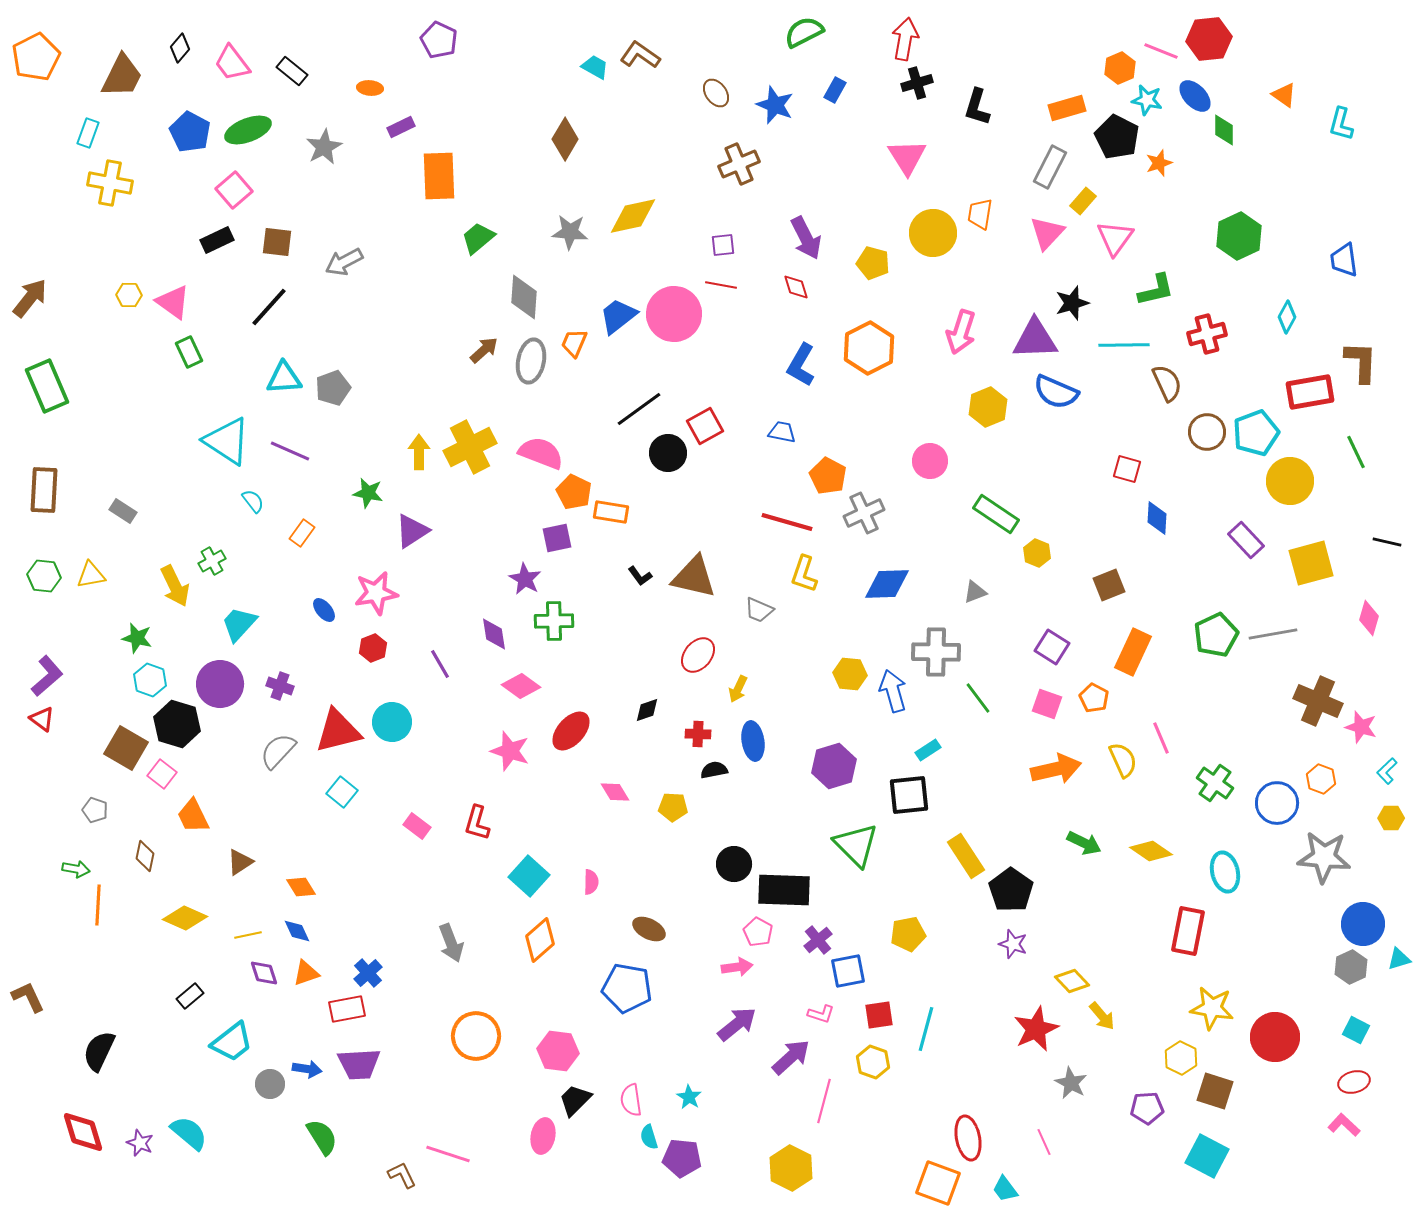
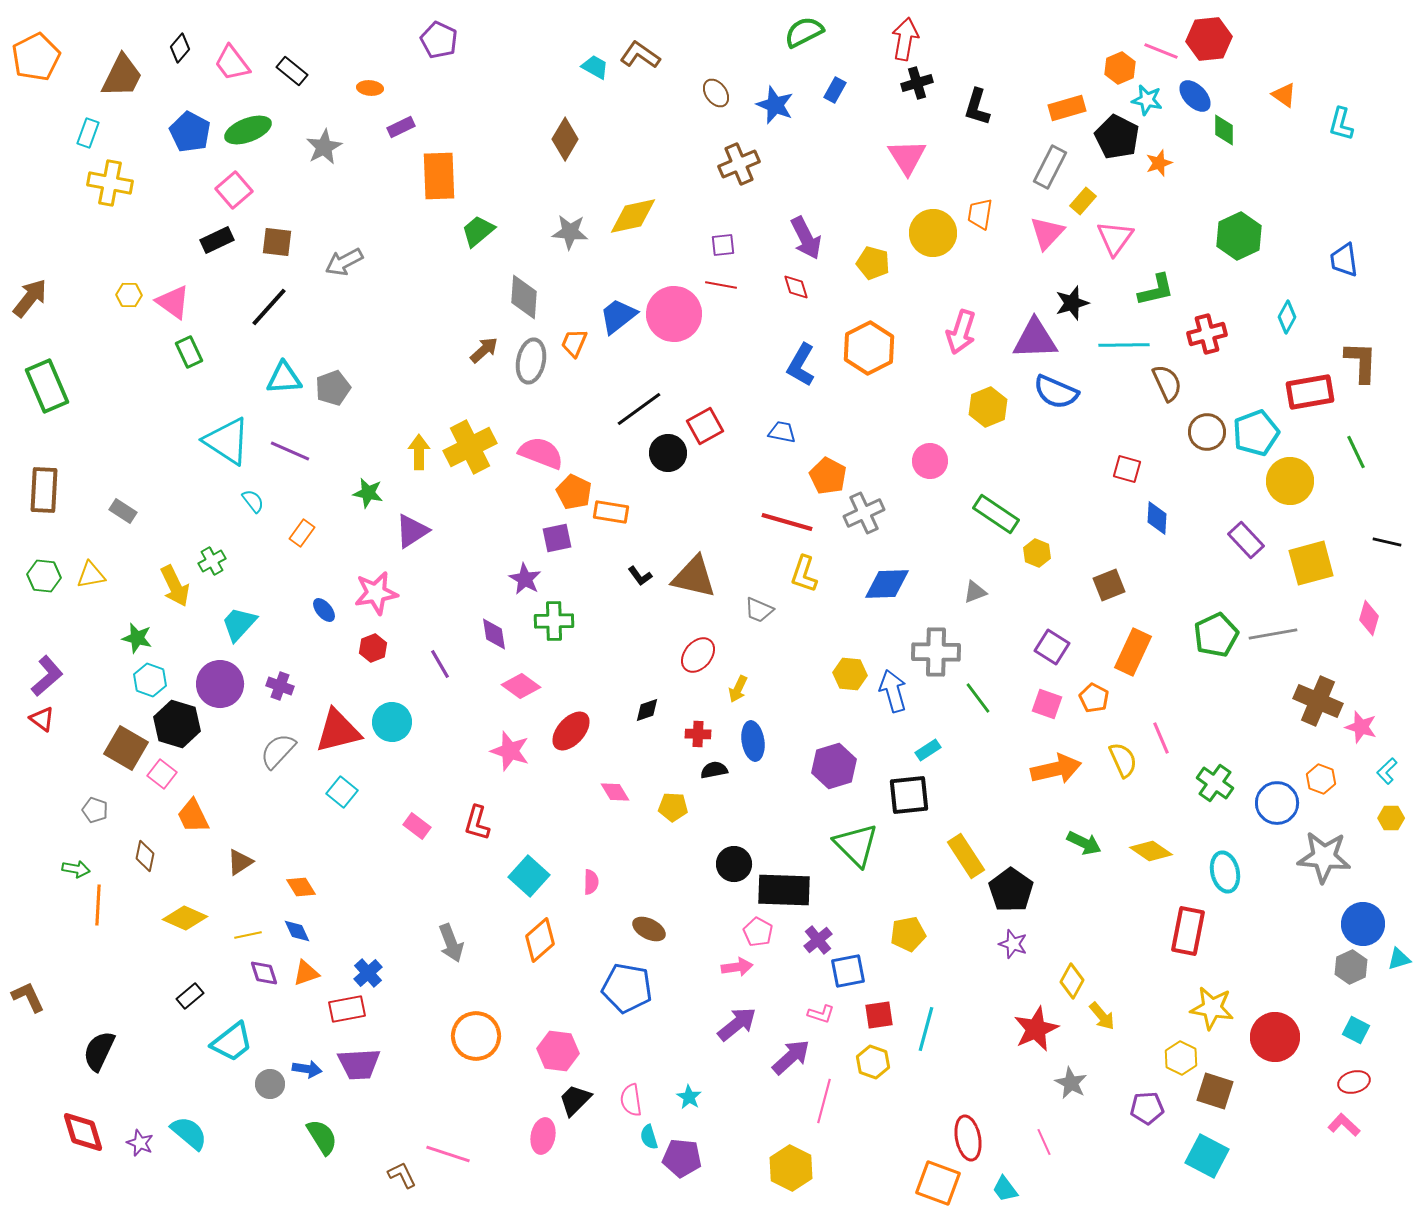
green trapezoid at (478, 238): moved 7 px up
yellow diamond at (1072, 981): rotated 72 degrees clockwise
